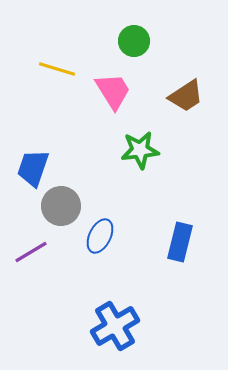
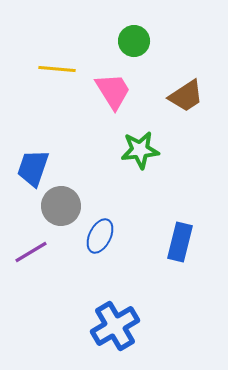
yellow line: rotated 12 degrees counterclockwise
